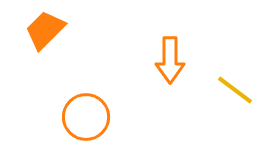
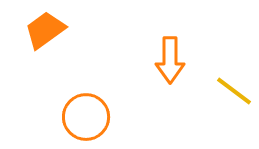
orange trapezoid: rotated 9 degrees clockwise
yellow line: moved 1 px left, 1 px down
